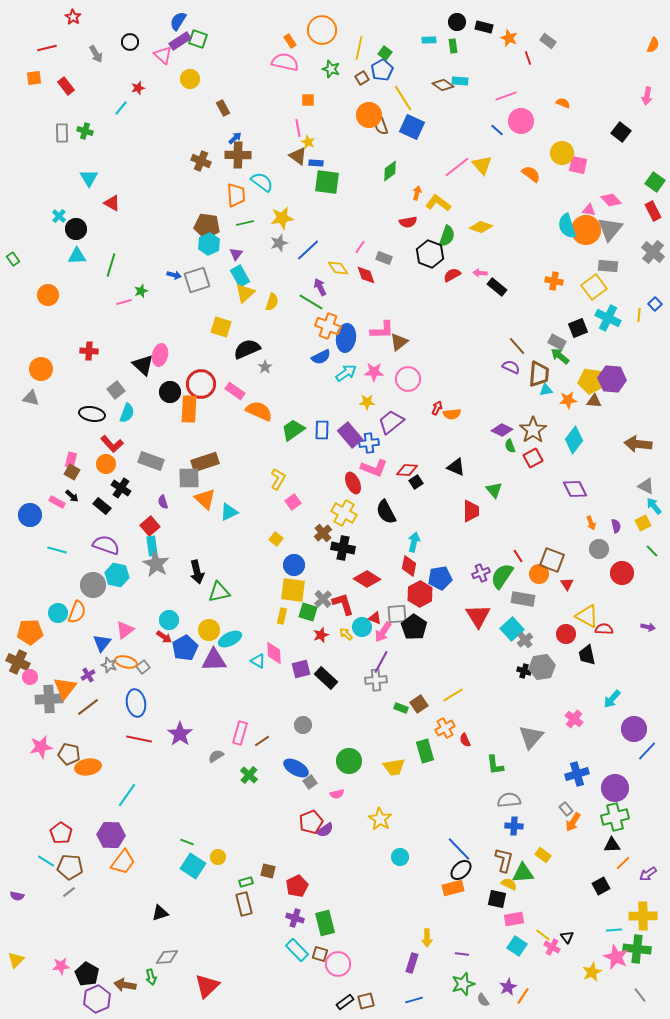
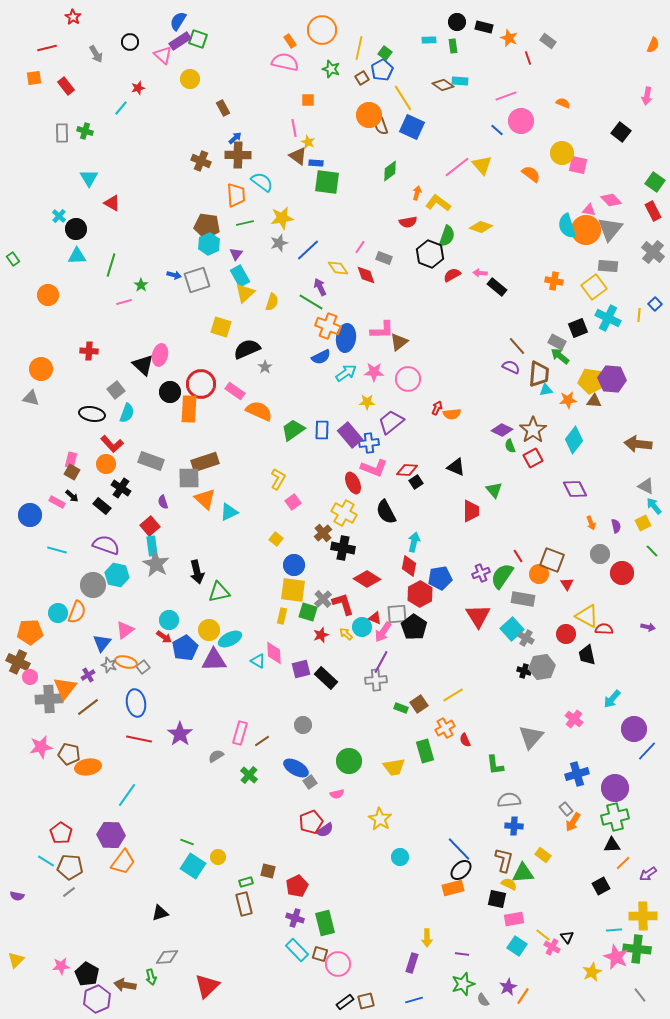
pink line at (298, 128): moved 4 px left
green star at (141, 291): moved 6 px up; rotated 16 degrees counterclockwise
gray circle at (599, 549): moved 1 px right, 5 px down
gray cross at (525, 640): moved 1 px right, 2 px up; rotated 21 degrees counterclockwise
